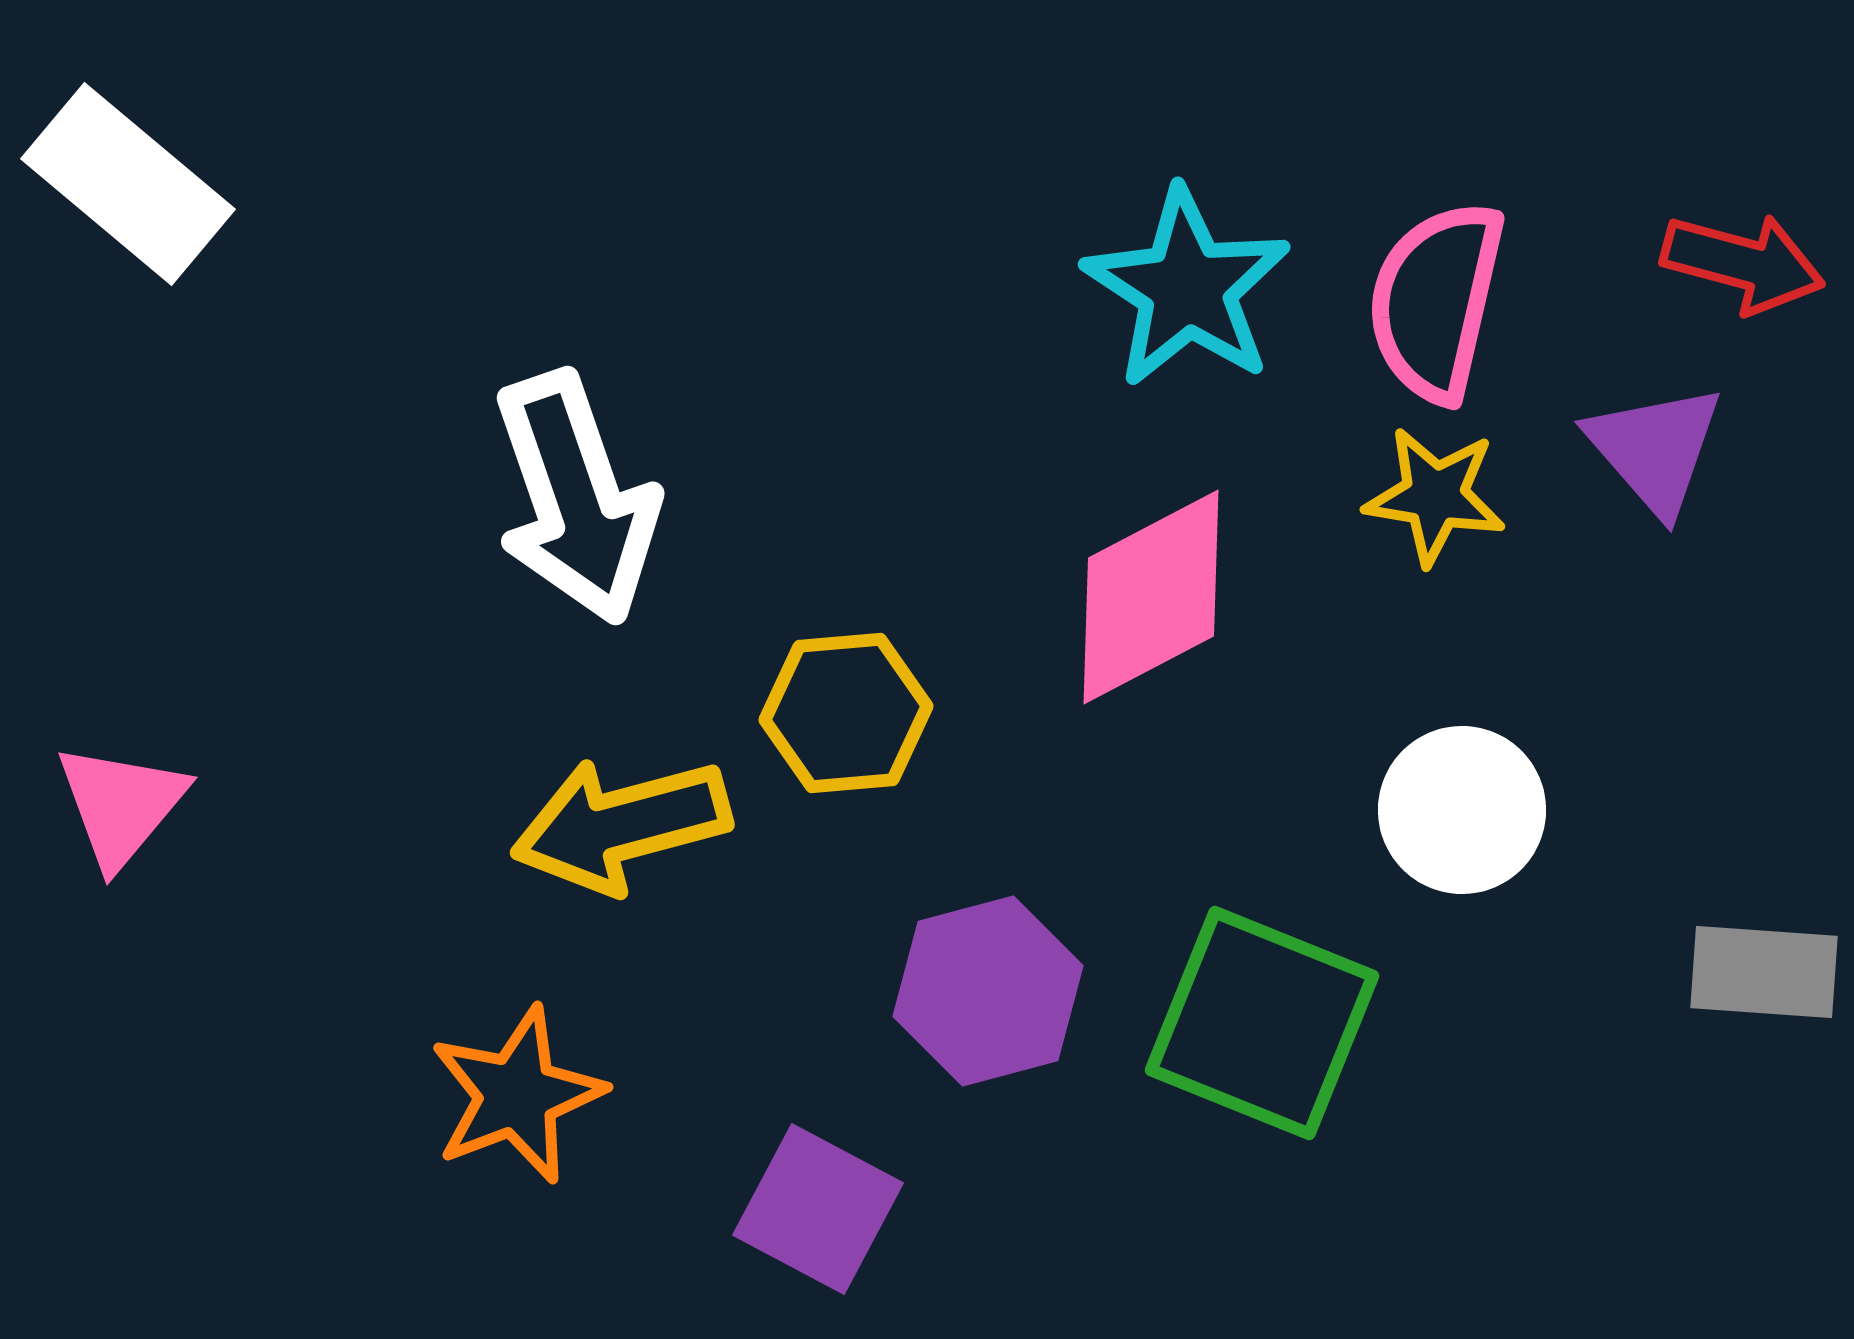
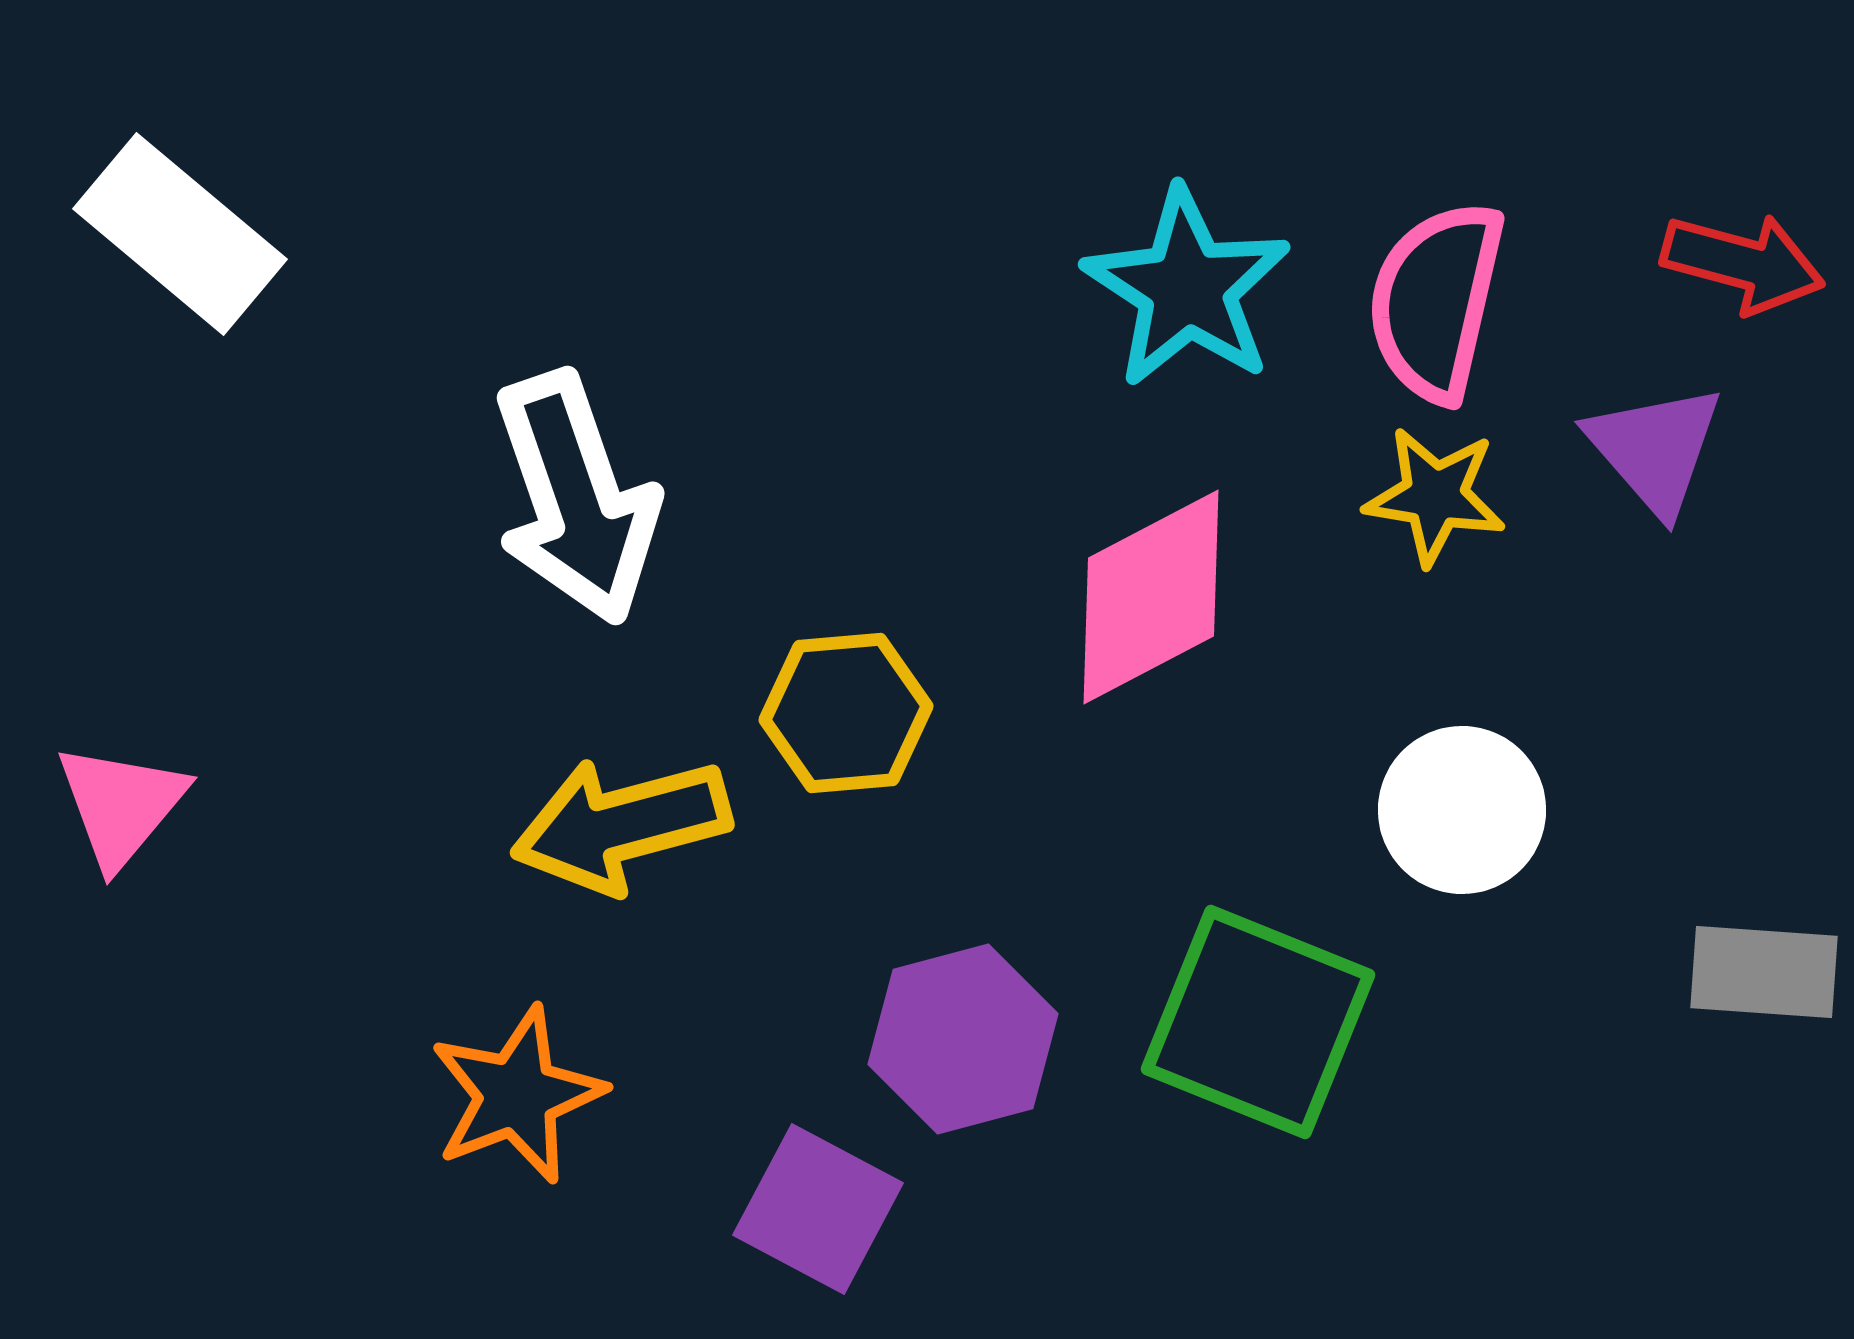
white rectangle: moved 52 px right, 50 px down
purple hexagon: moved 25 px left, 48 px down
green square: moved 4 px left, 1 px up
